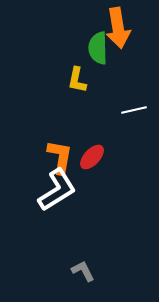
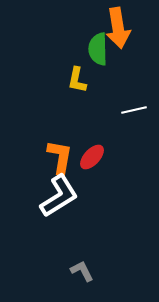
green semicircle: moved 1 px down
white L-shape: moved 2 px right, 6 px down
gray L-shape: moved 1 px left
